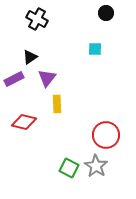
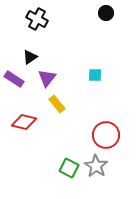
cyan square: moved 26 px down
purple rectangle: rotated 60 degrees clockwise
yellow rectangle: rotated 36 degrees counterclockwise
